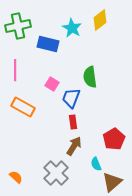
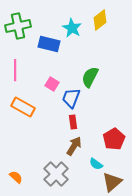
blue rectangle: moved 1 px right
green semicircle: rotated 35 degrees clockwise
cyan semicircle: rotated 32 degrees counterclockwise
gray cross: moved 1 px down
